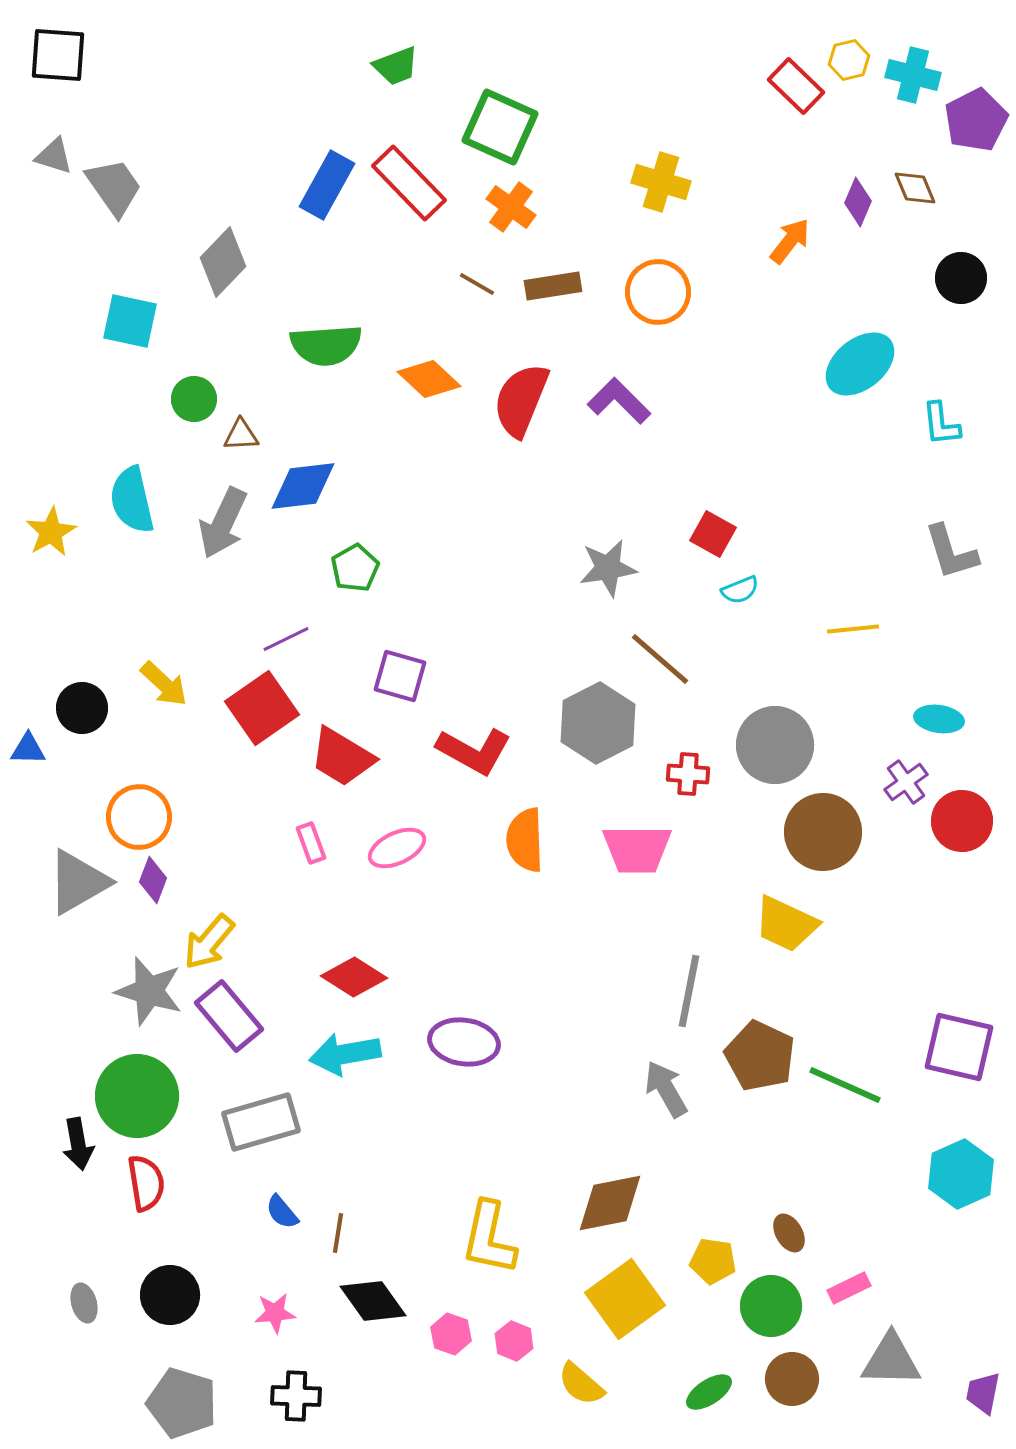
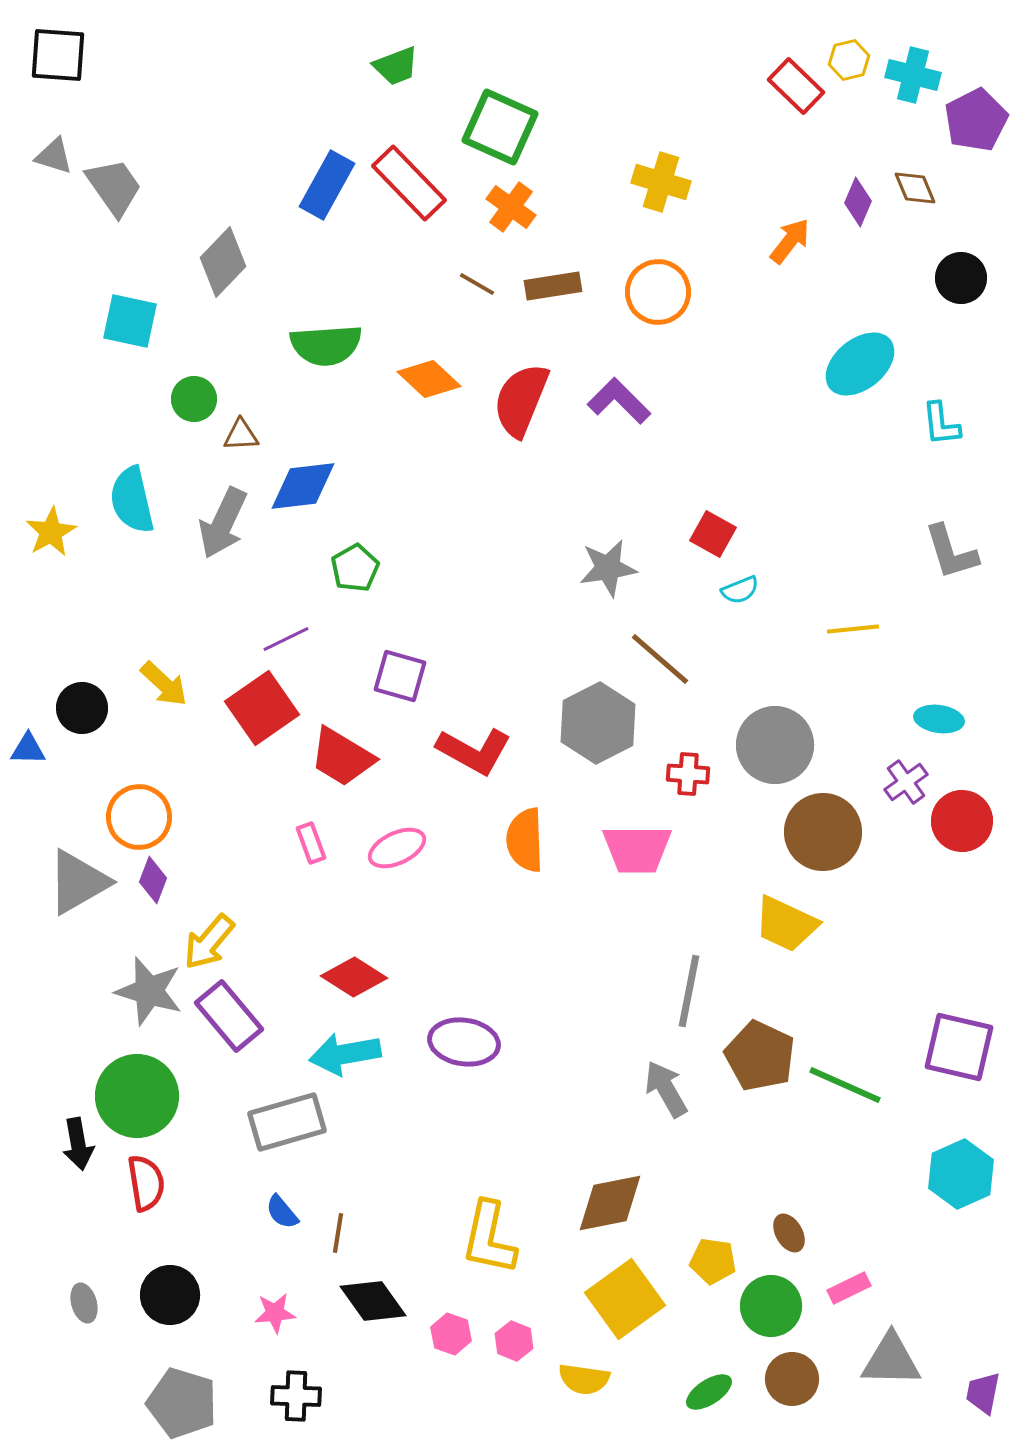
gray rectangle at (261, 1122): moved 26 px right
yellow semicircle at (581, 1384): moved 3 px right, 5 px up; rotated 33 degrees counterclockwise
